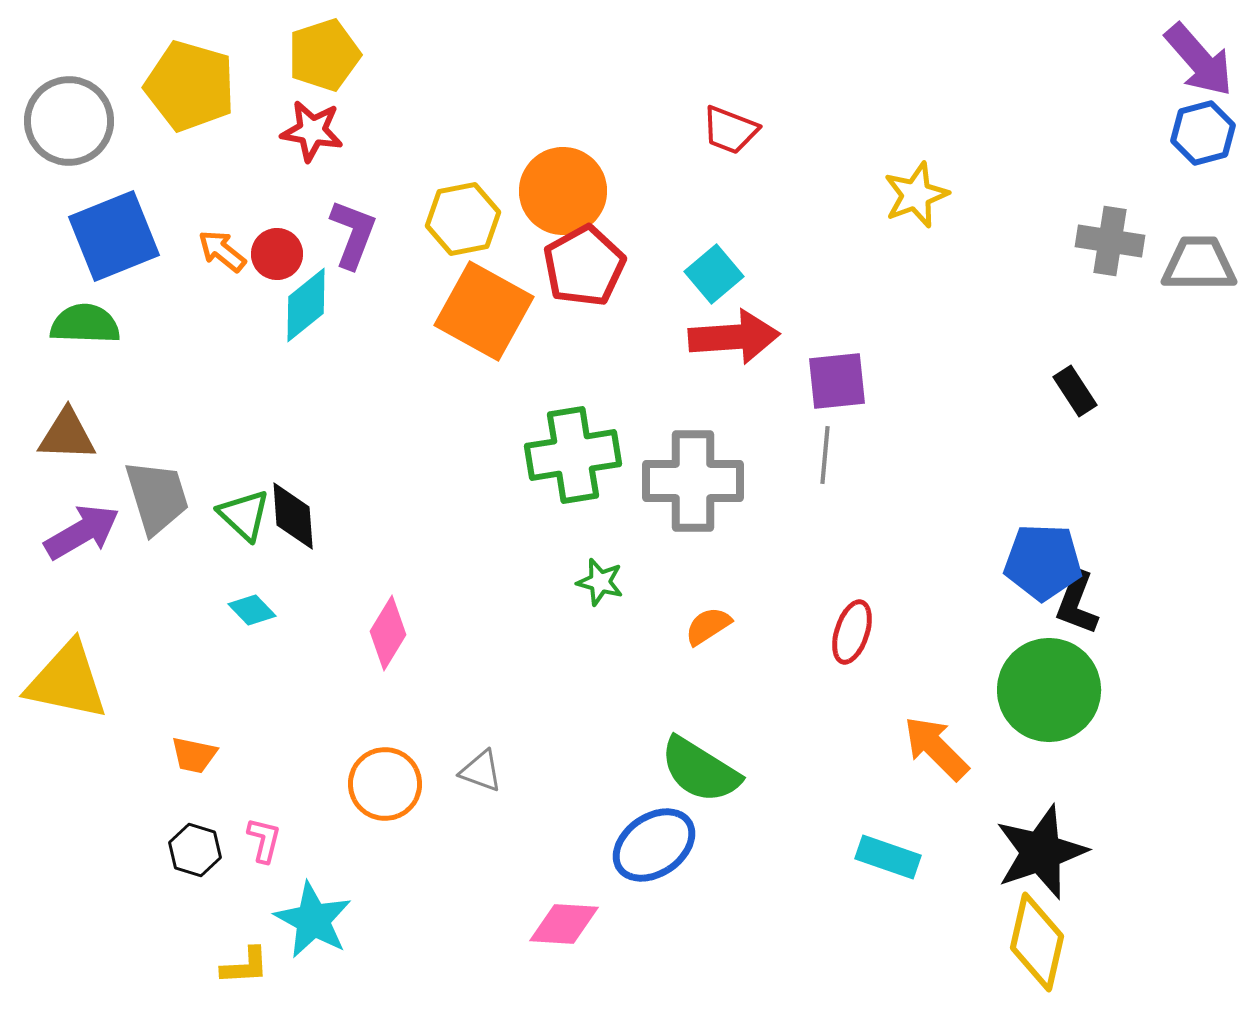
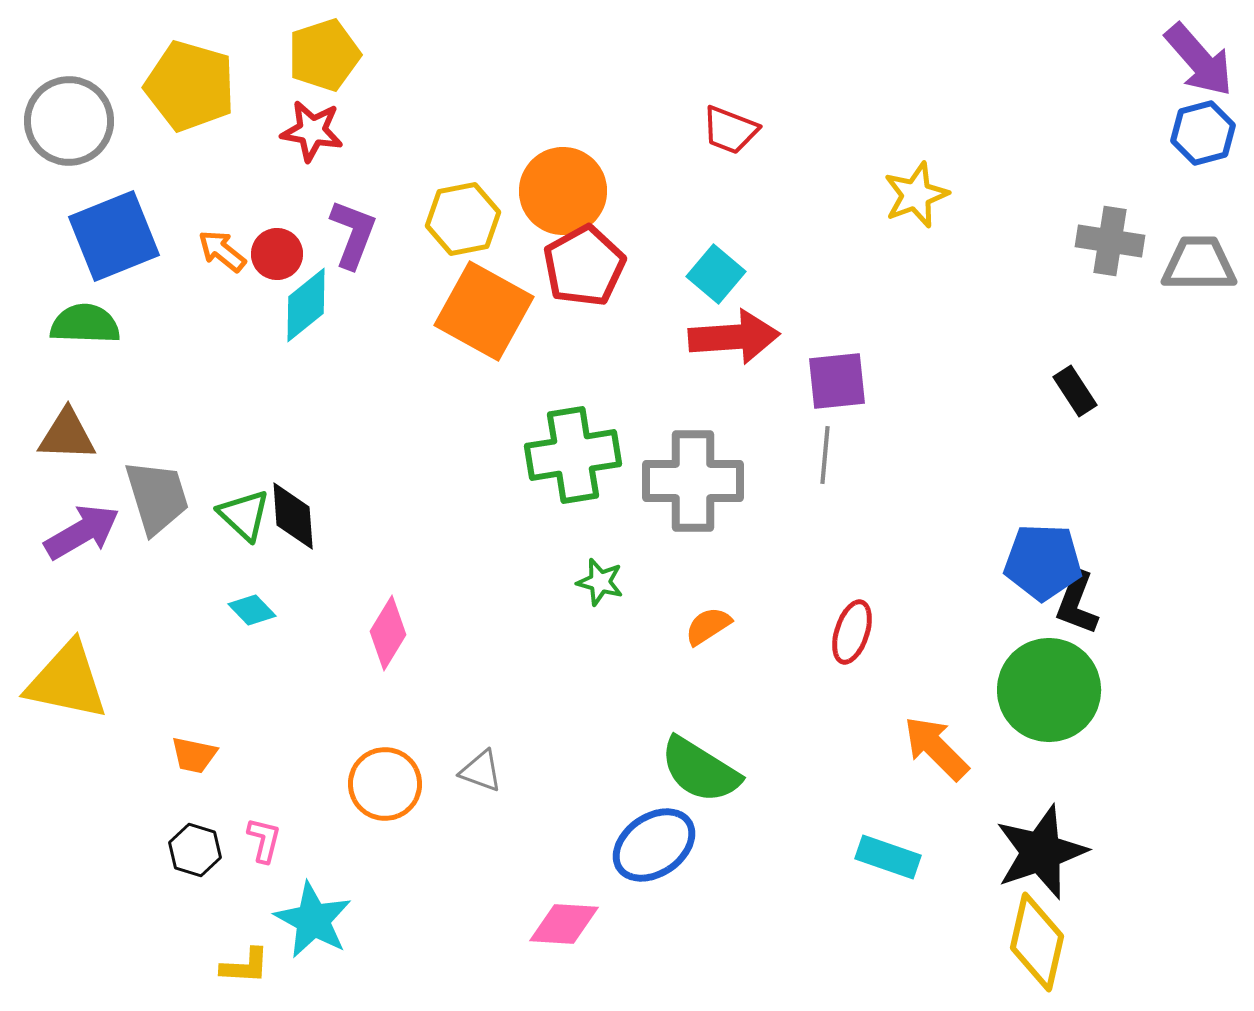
cyan square at (714, 274): moved 2 px right; rotated 10 degrees counterclockwise
yellow L-shape at (245, 966): rotated 6 degrees clockwise
